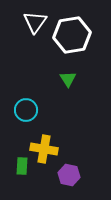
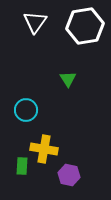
white hexagon: moved 13 px right, 9 px up
